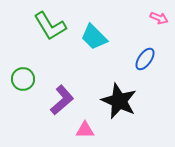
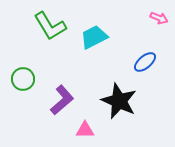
cyan trapezoid: rotated 108 degrees clockwise
blue ellipse: moved 3 px down; rotated 15 degrees clockwise
